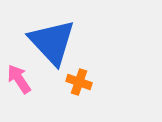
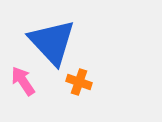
pink arrow: moved 4 px right, 2 px down
